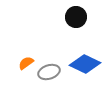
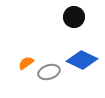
black circle: moved 2 px left
blue diamond: moved 3 px left, 4 px up
